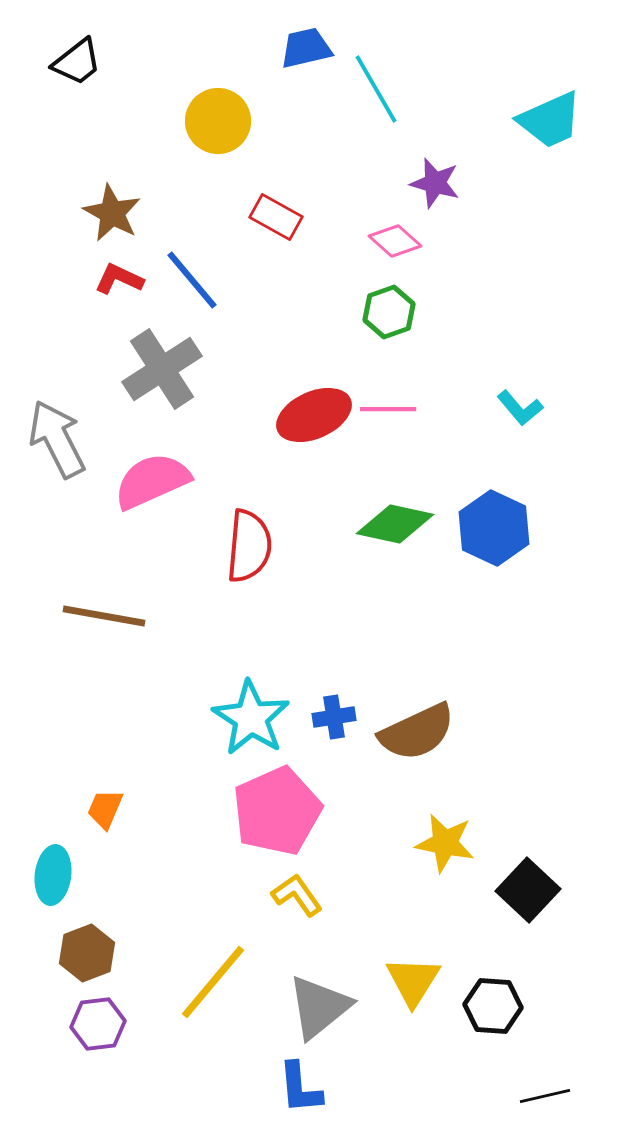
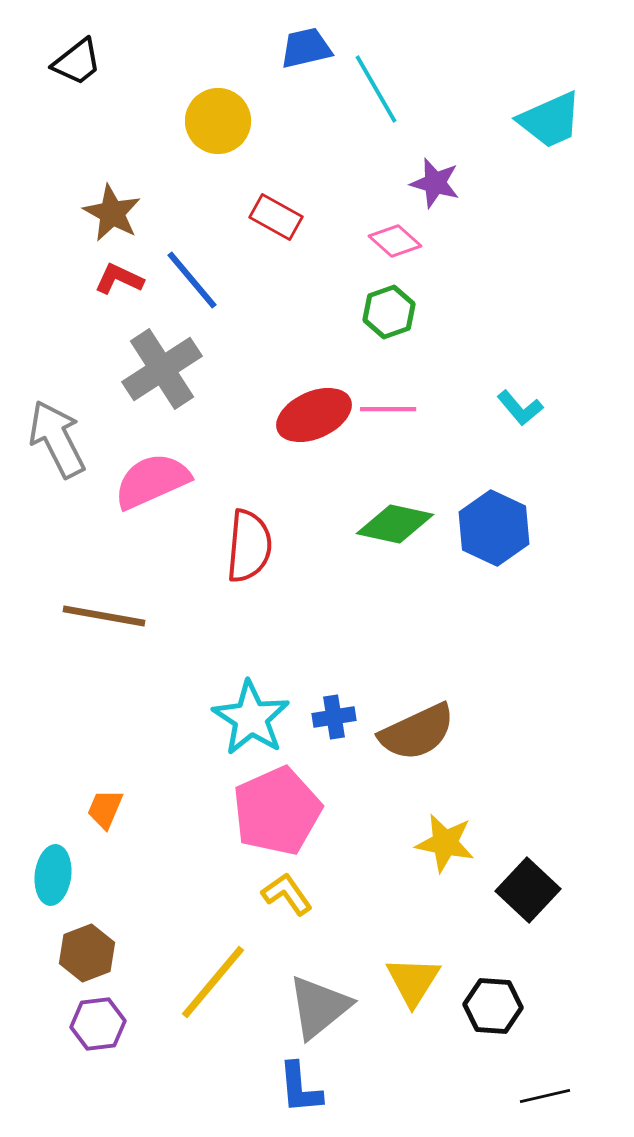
yellow L-shape: moved 10 px left, 1 px up
